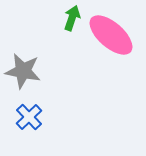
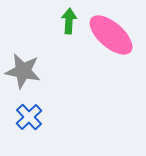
green arrow: moved 3 px left, 3 px down; rotated 15 degrees counterclockwise
